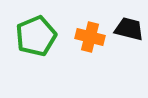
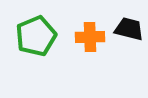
orange cross: rotated 16 degrees counterclockwise
